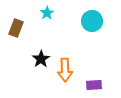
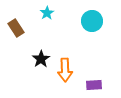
brown rectangle: rotated 54 degrees counterclockwise
